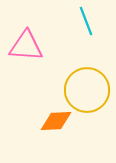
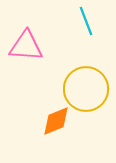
yellow circle: moved 1 px left, 1 px up
orange diamond: rotated 20 degrees counterclockwise
